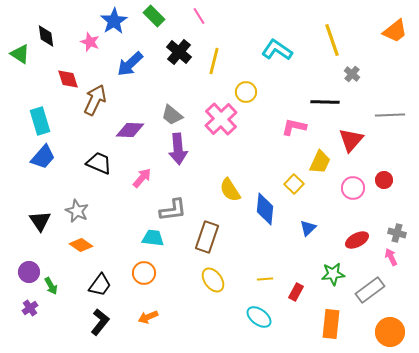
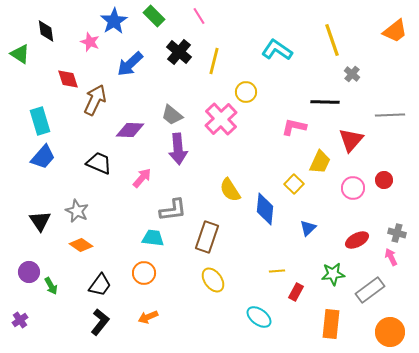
black diamond at (46, 36): moved 5 px up
yellow line at (265, 279): moved 12 px right, 8 px up
purple cross at (30, 308): moved 10 px left, 12 px down
